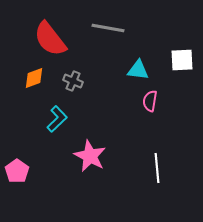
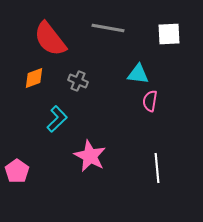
white square: moved 13 px left, 26 px up
cyan triangle: moved 4 px down
gray cross: moved 5 px right
